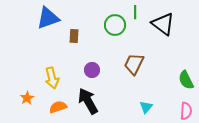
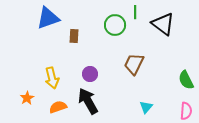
purple circle: moved 2 px left, 4 px down
